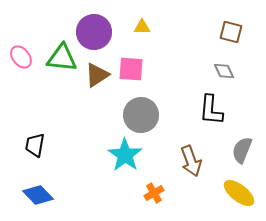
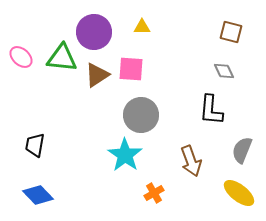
pink ellipse: rotated 10 degrees counterclockwise
